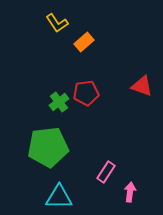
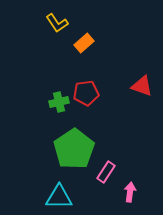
orange rectangle: moved 1 px down
green cross: rotated 24 degrees clockwise
green pentagon: moved 26 px right, 2 px down; rotated 27 degrees counterclockwise
